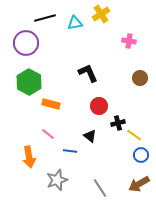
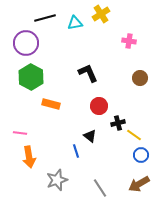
green hexagon: moved 2 px right, 5 px up
pink line: moved 28 px left, 1 px up; rotated 32 degrees counterclockwise
blue line: moved 6 px right; rotated 64 degrees clockwise
